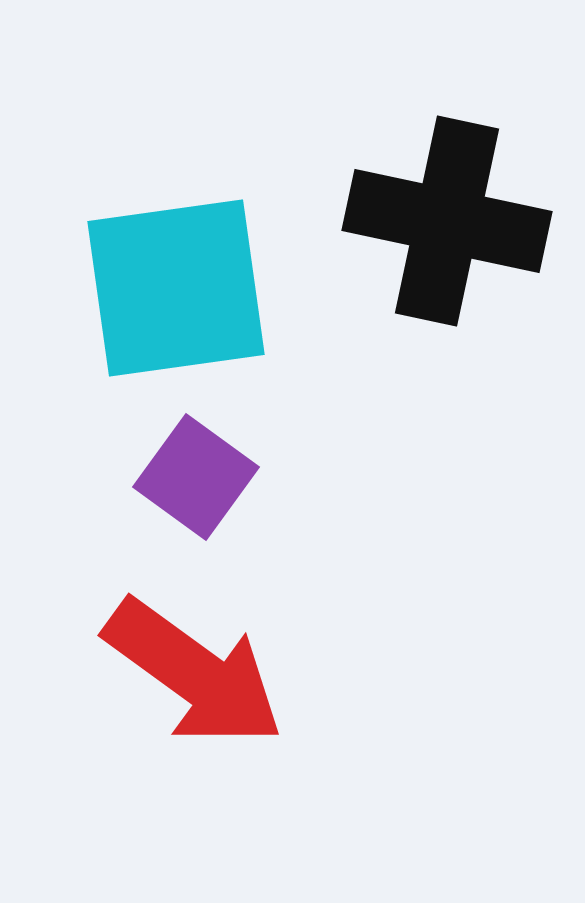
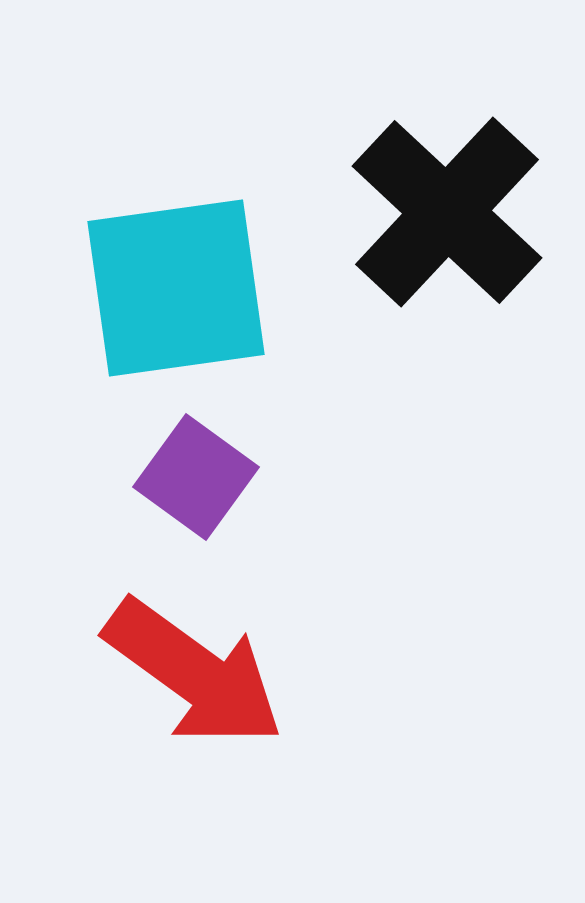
black cross: moved 9 px up; rotated 31 degrees clockwise
